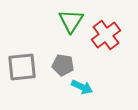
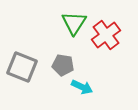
green triangle: moved 3 px right, 2 px down
gray square: rotated 28 degrees clockwise
